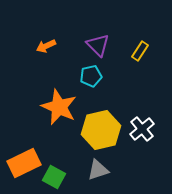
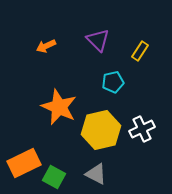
purple triangle: moved 5 px up
cyan pentagon: moved 22 px right, 6 px down
white cross: rotated 15 degrees clockwise
gray triangle: moved 2 px left, 4 px down; rotated 45 degrees clockwise
